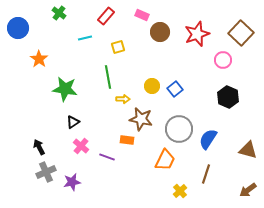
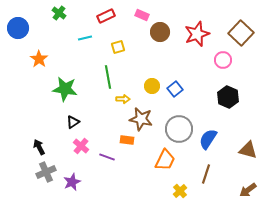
red rectangle: rotated 24 degrees clockwise
purple star: rotated 12 degrees counterclockwise
